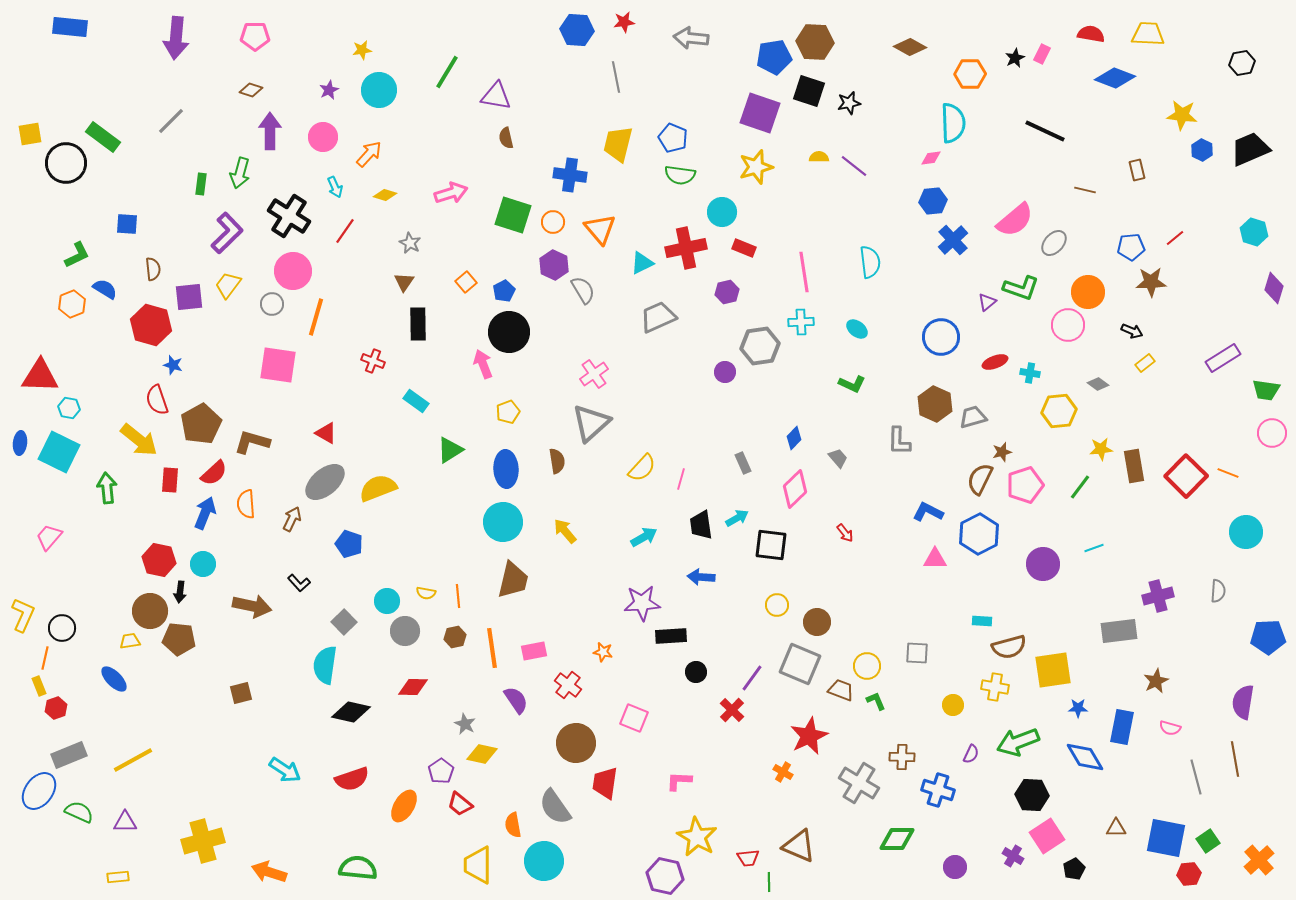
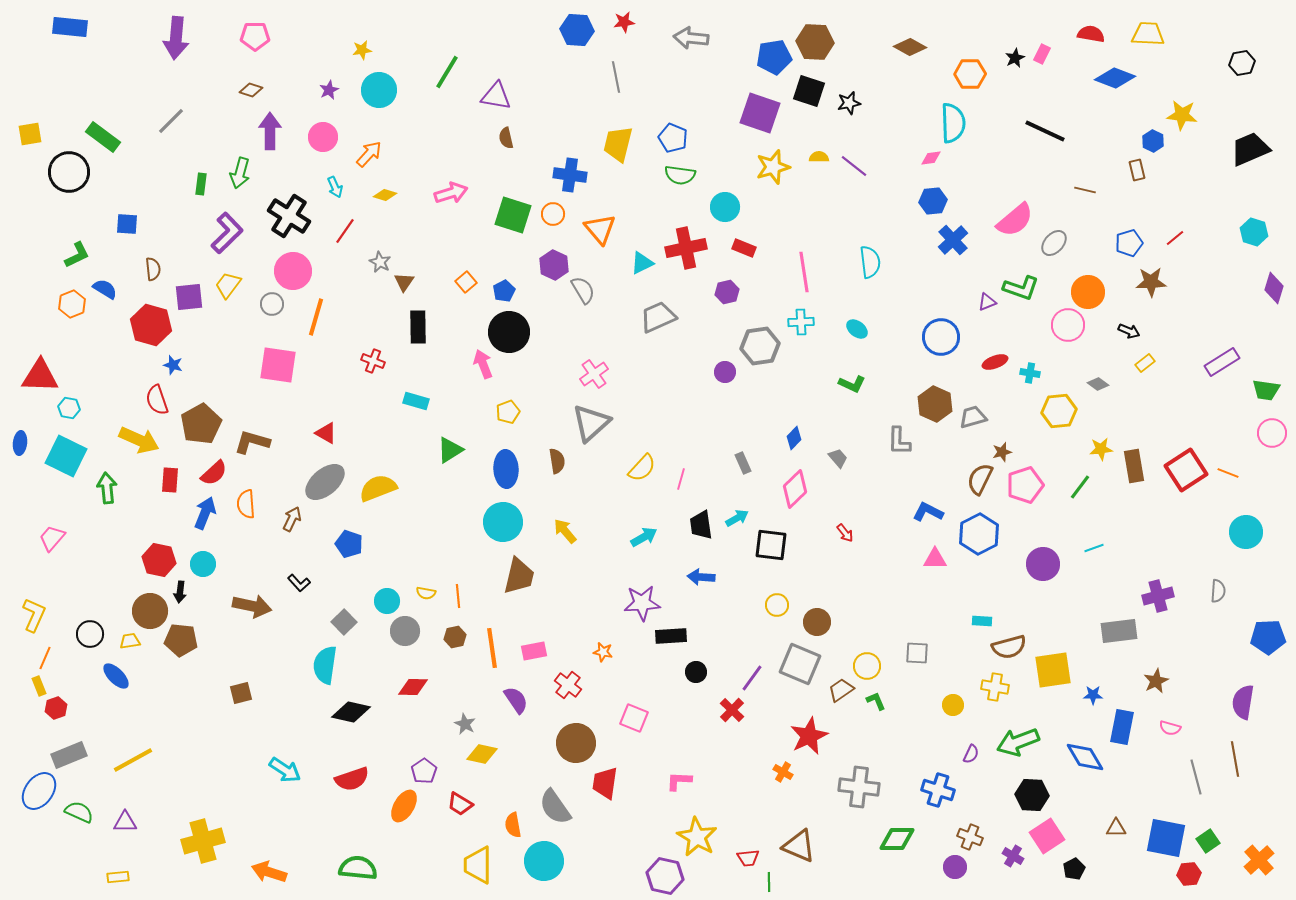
blue hexagon at (1202, 150): moved 49 px left, 9 px up
black circle at (66, 163): moved 3 px right, 9 px down
yellow star at (756, 167): moved 17 px right
cyan circle at (722, 212): moved 3 px right, 5 px up
orange circle at (553, 222): moved 8 px up
gray star at (410, 243): moved 30 px left, 19 px down
blue pentagon at (1131, 247): moved 2 px left, 4 px up; rotated 12 degrees counterclockwise
purple triangle at (987, 302): rotated 18 degrees clockwise
black rectangle at (418, 324): moved 3 px down
black arrow at (1132, 331): moved 3 px left
purple rectangle at (1223, 358): moved 1 px left, 4 px down
cyan rectangle at (416, 401): rotated 20 degrees counterclockwise
yellow arrow at (139, 440): rotated 15 degrees counterclockwise
cyan square at (59, 452): moved 7 px right, 4 px down
red square at (1186, 476): moved 6 px up; rotated 12 degrees clockwise
pink trapezoid at (49, 537): moved 3 px right, 1 px down
brown trapezoid at (513, 580): moved 6 px right, 4 px up
yellow L-shape at (23, 615): moved 11 px right
black circle at (62, 628): moved 28 px right, 6 px down
brown pentagon at (179, 639): moved 2 px right, 1 px down
orange line at (45, 658): rotated 10 degrees clockwise
blue ellipse at (114, 679): moved 2 px right, 3 px up
brown trapezoid at (841, 690): rotated 56 degrees counterclockwise
blue star at (1078, 708): moved 15 px right, 13 px up
brown cross at (902, 757): moved 68 px right, 80 px down; rotated 20 degrees clockwise
purple pentagon at (441, 771): moved 17 px left
gray cross at (859, 783): moved 4 px down; rotated 24 degrees counterclockwise
red trapezoid at (460, 804): rotated 8 degrees counterclockwise
